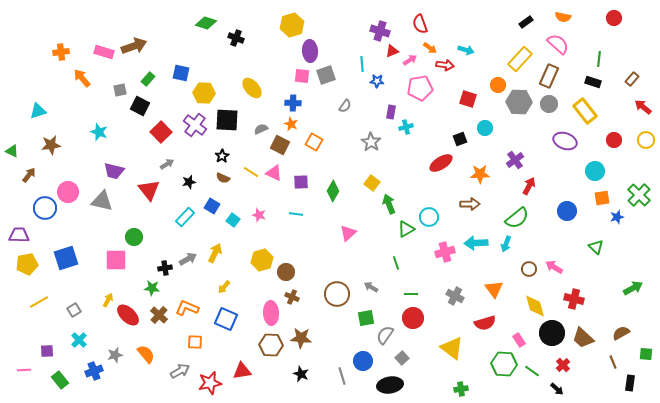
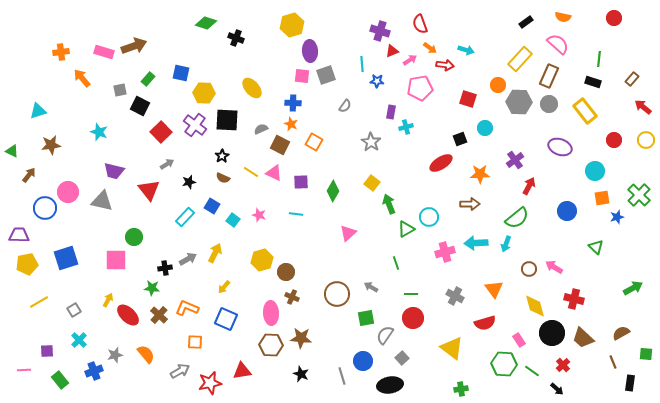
purple ellipse at (565, 141): moved 5 px left, 6 px down
